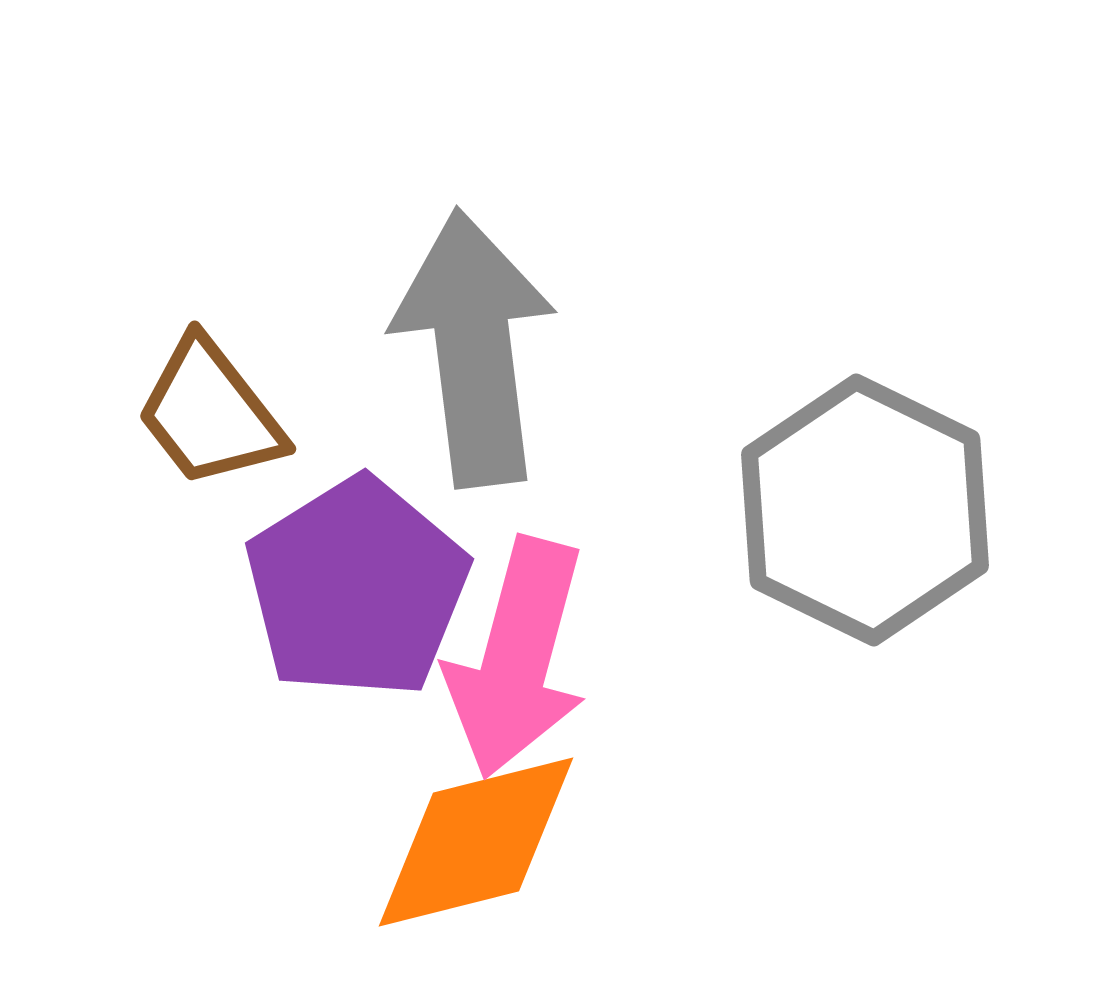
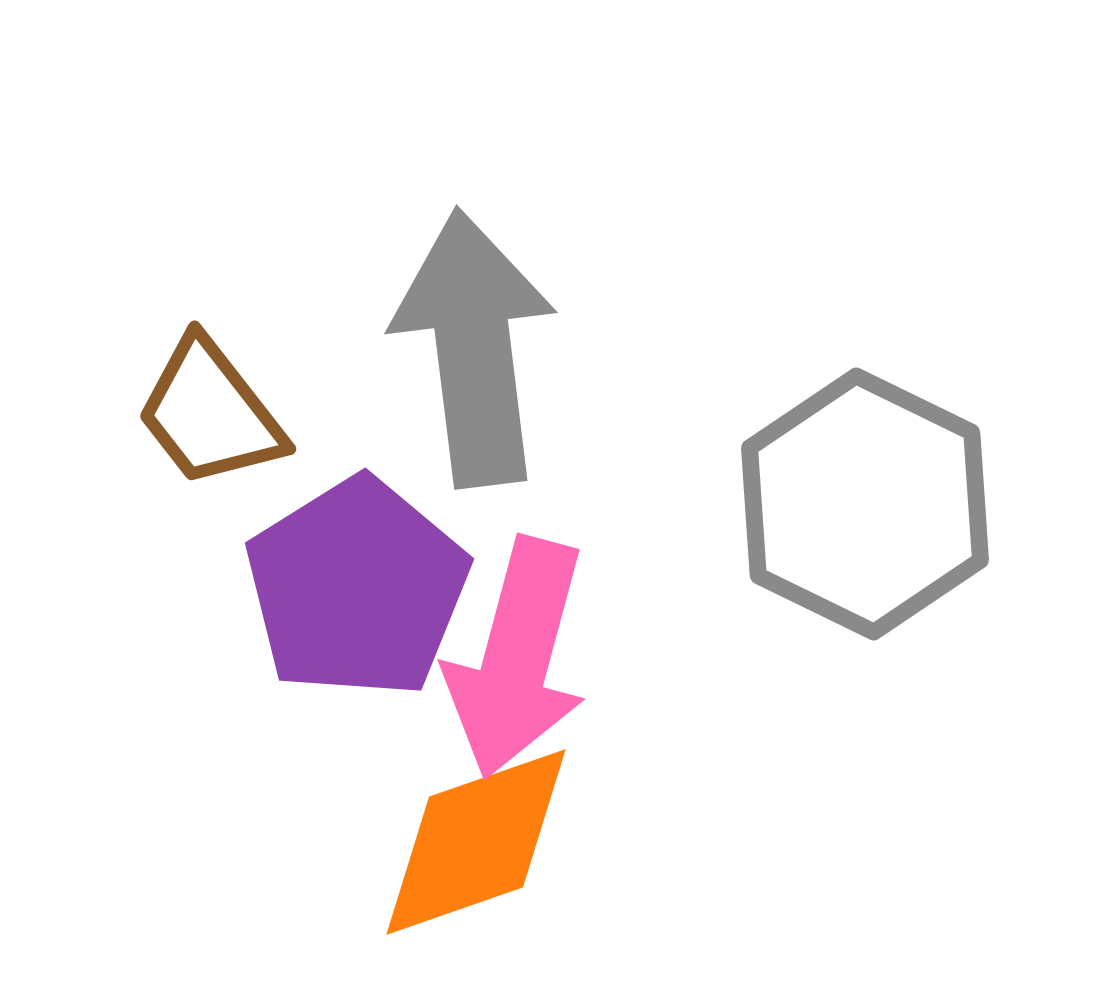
gray hexagon: moved 6 px up
orange diamond: rotated 5 degrees counterclockwise
